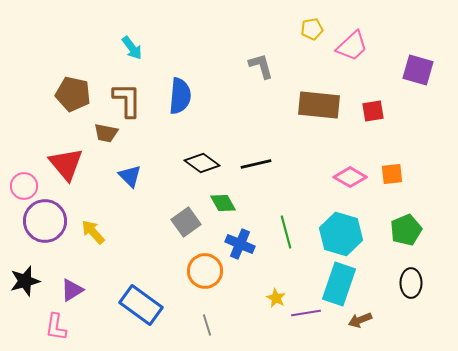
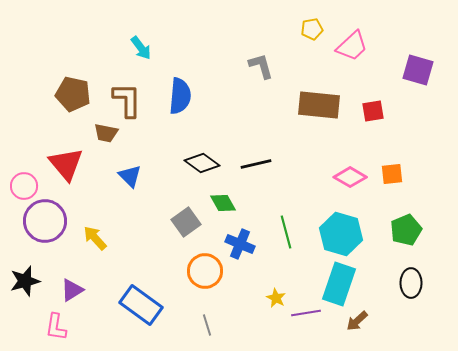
cyan arrow: moved 9 px right
yellow arrow: moved 2 px right, 6 px down
brown arrow: moved 3 px left, 1 px down; rotated 20 degrees counterclockwise
